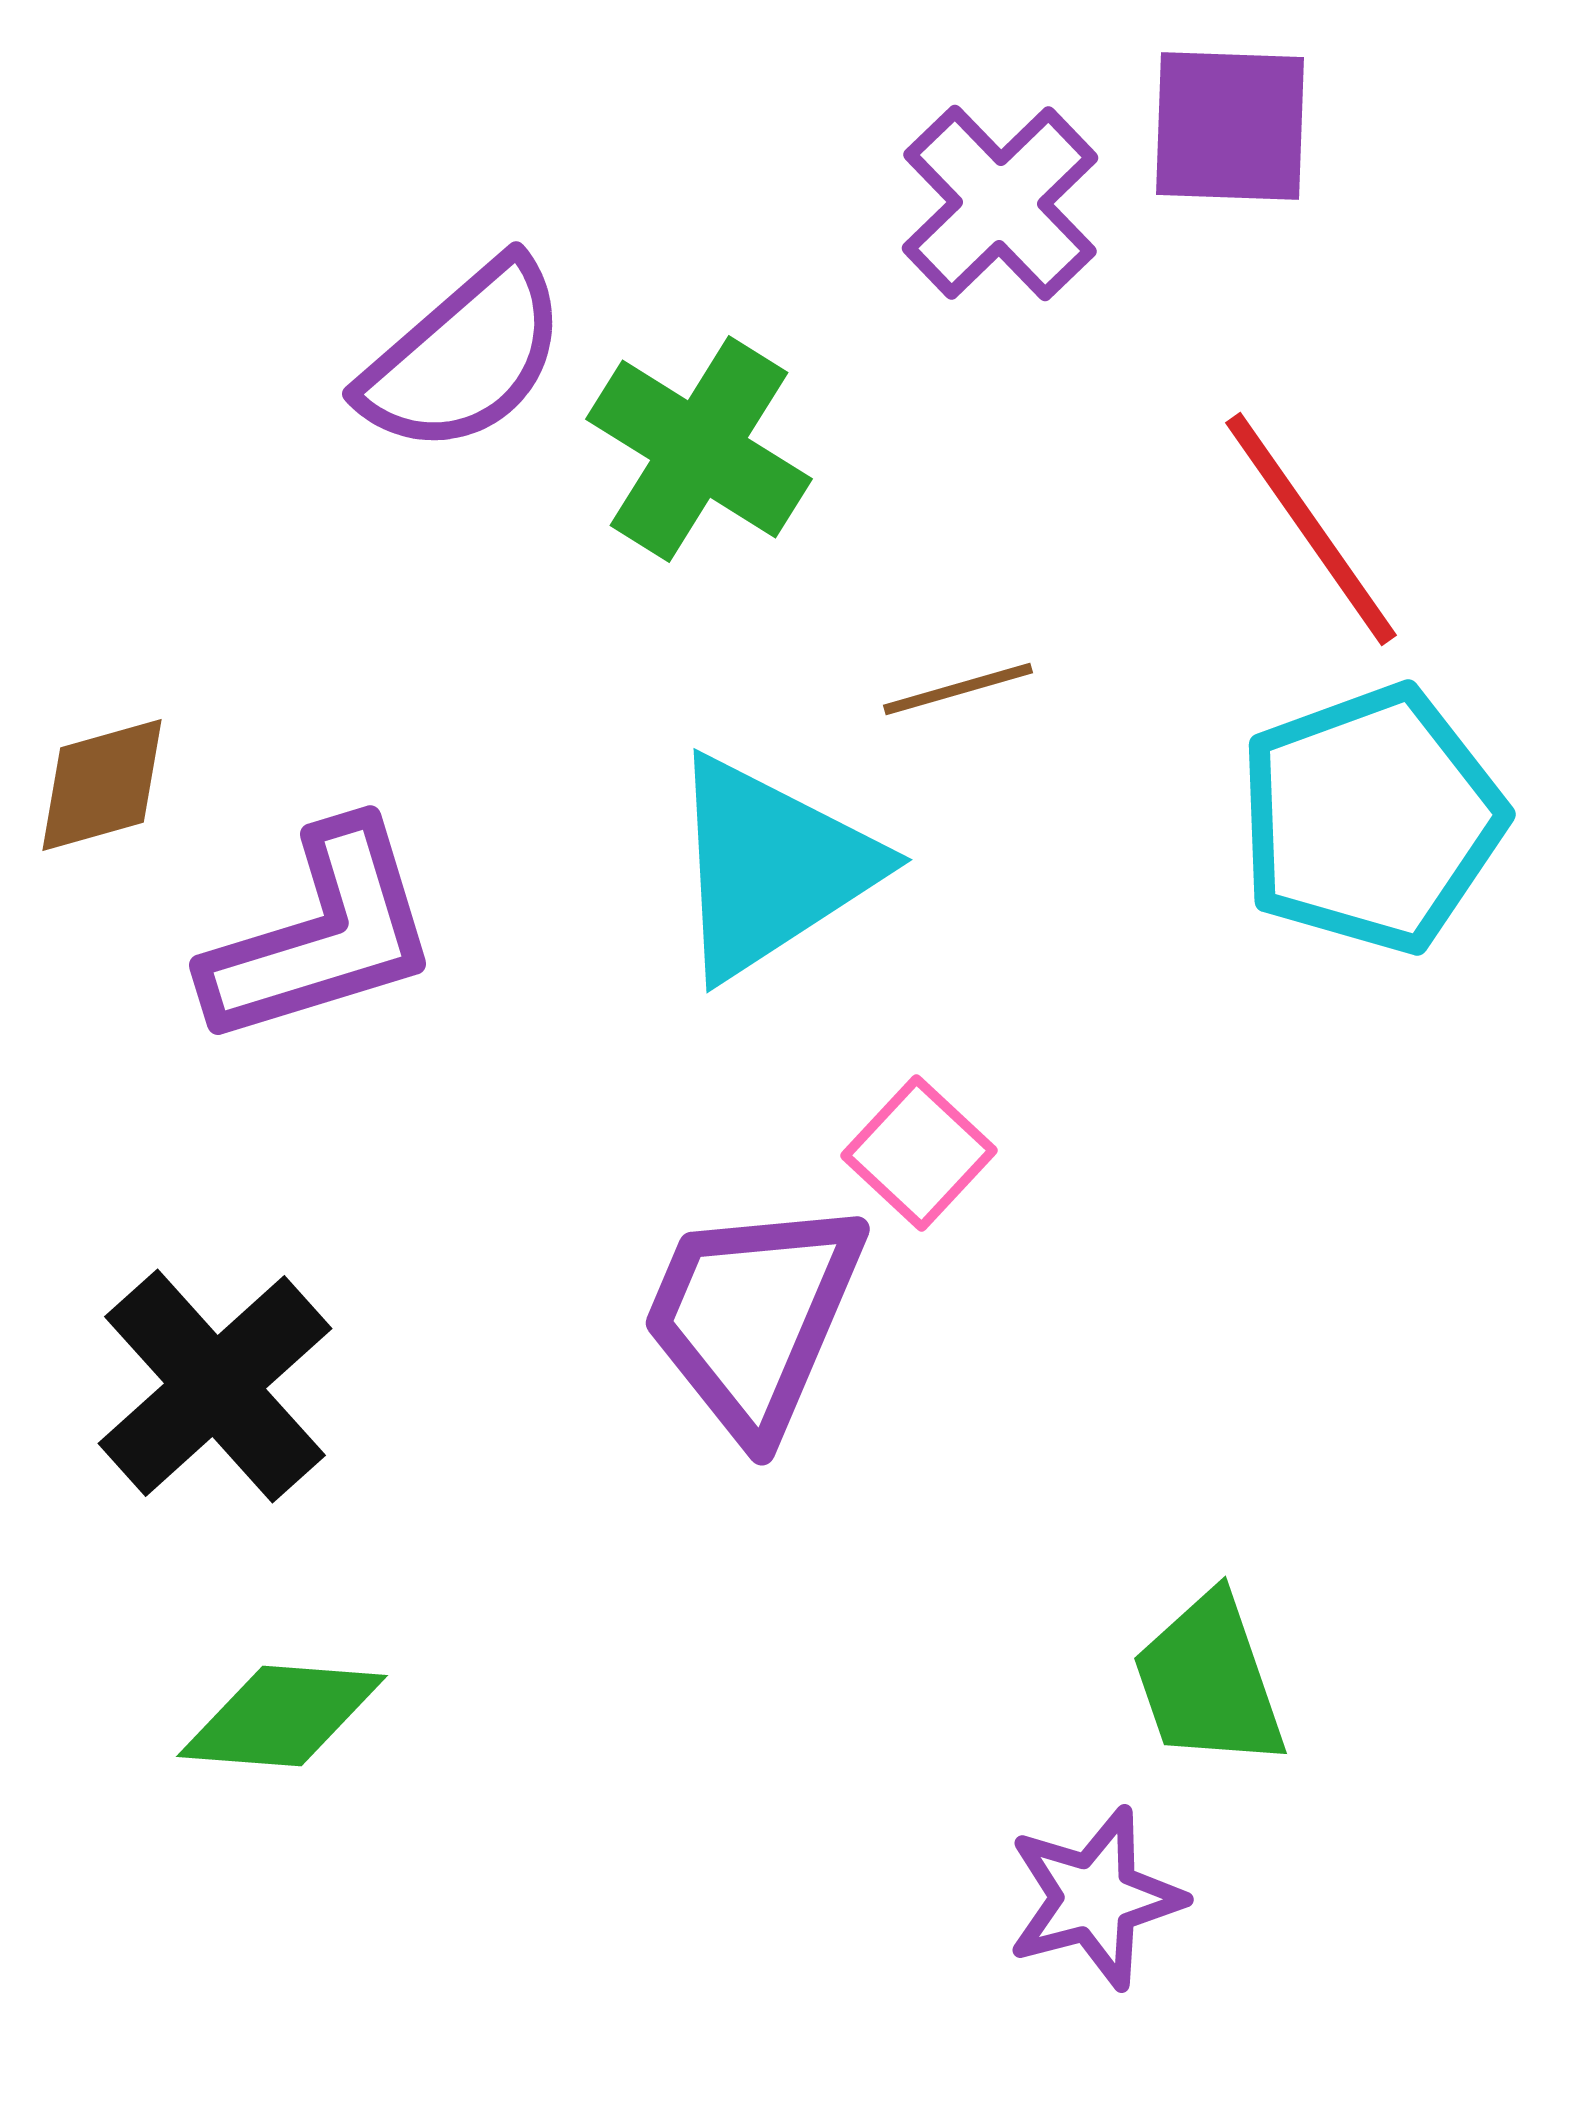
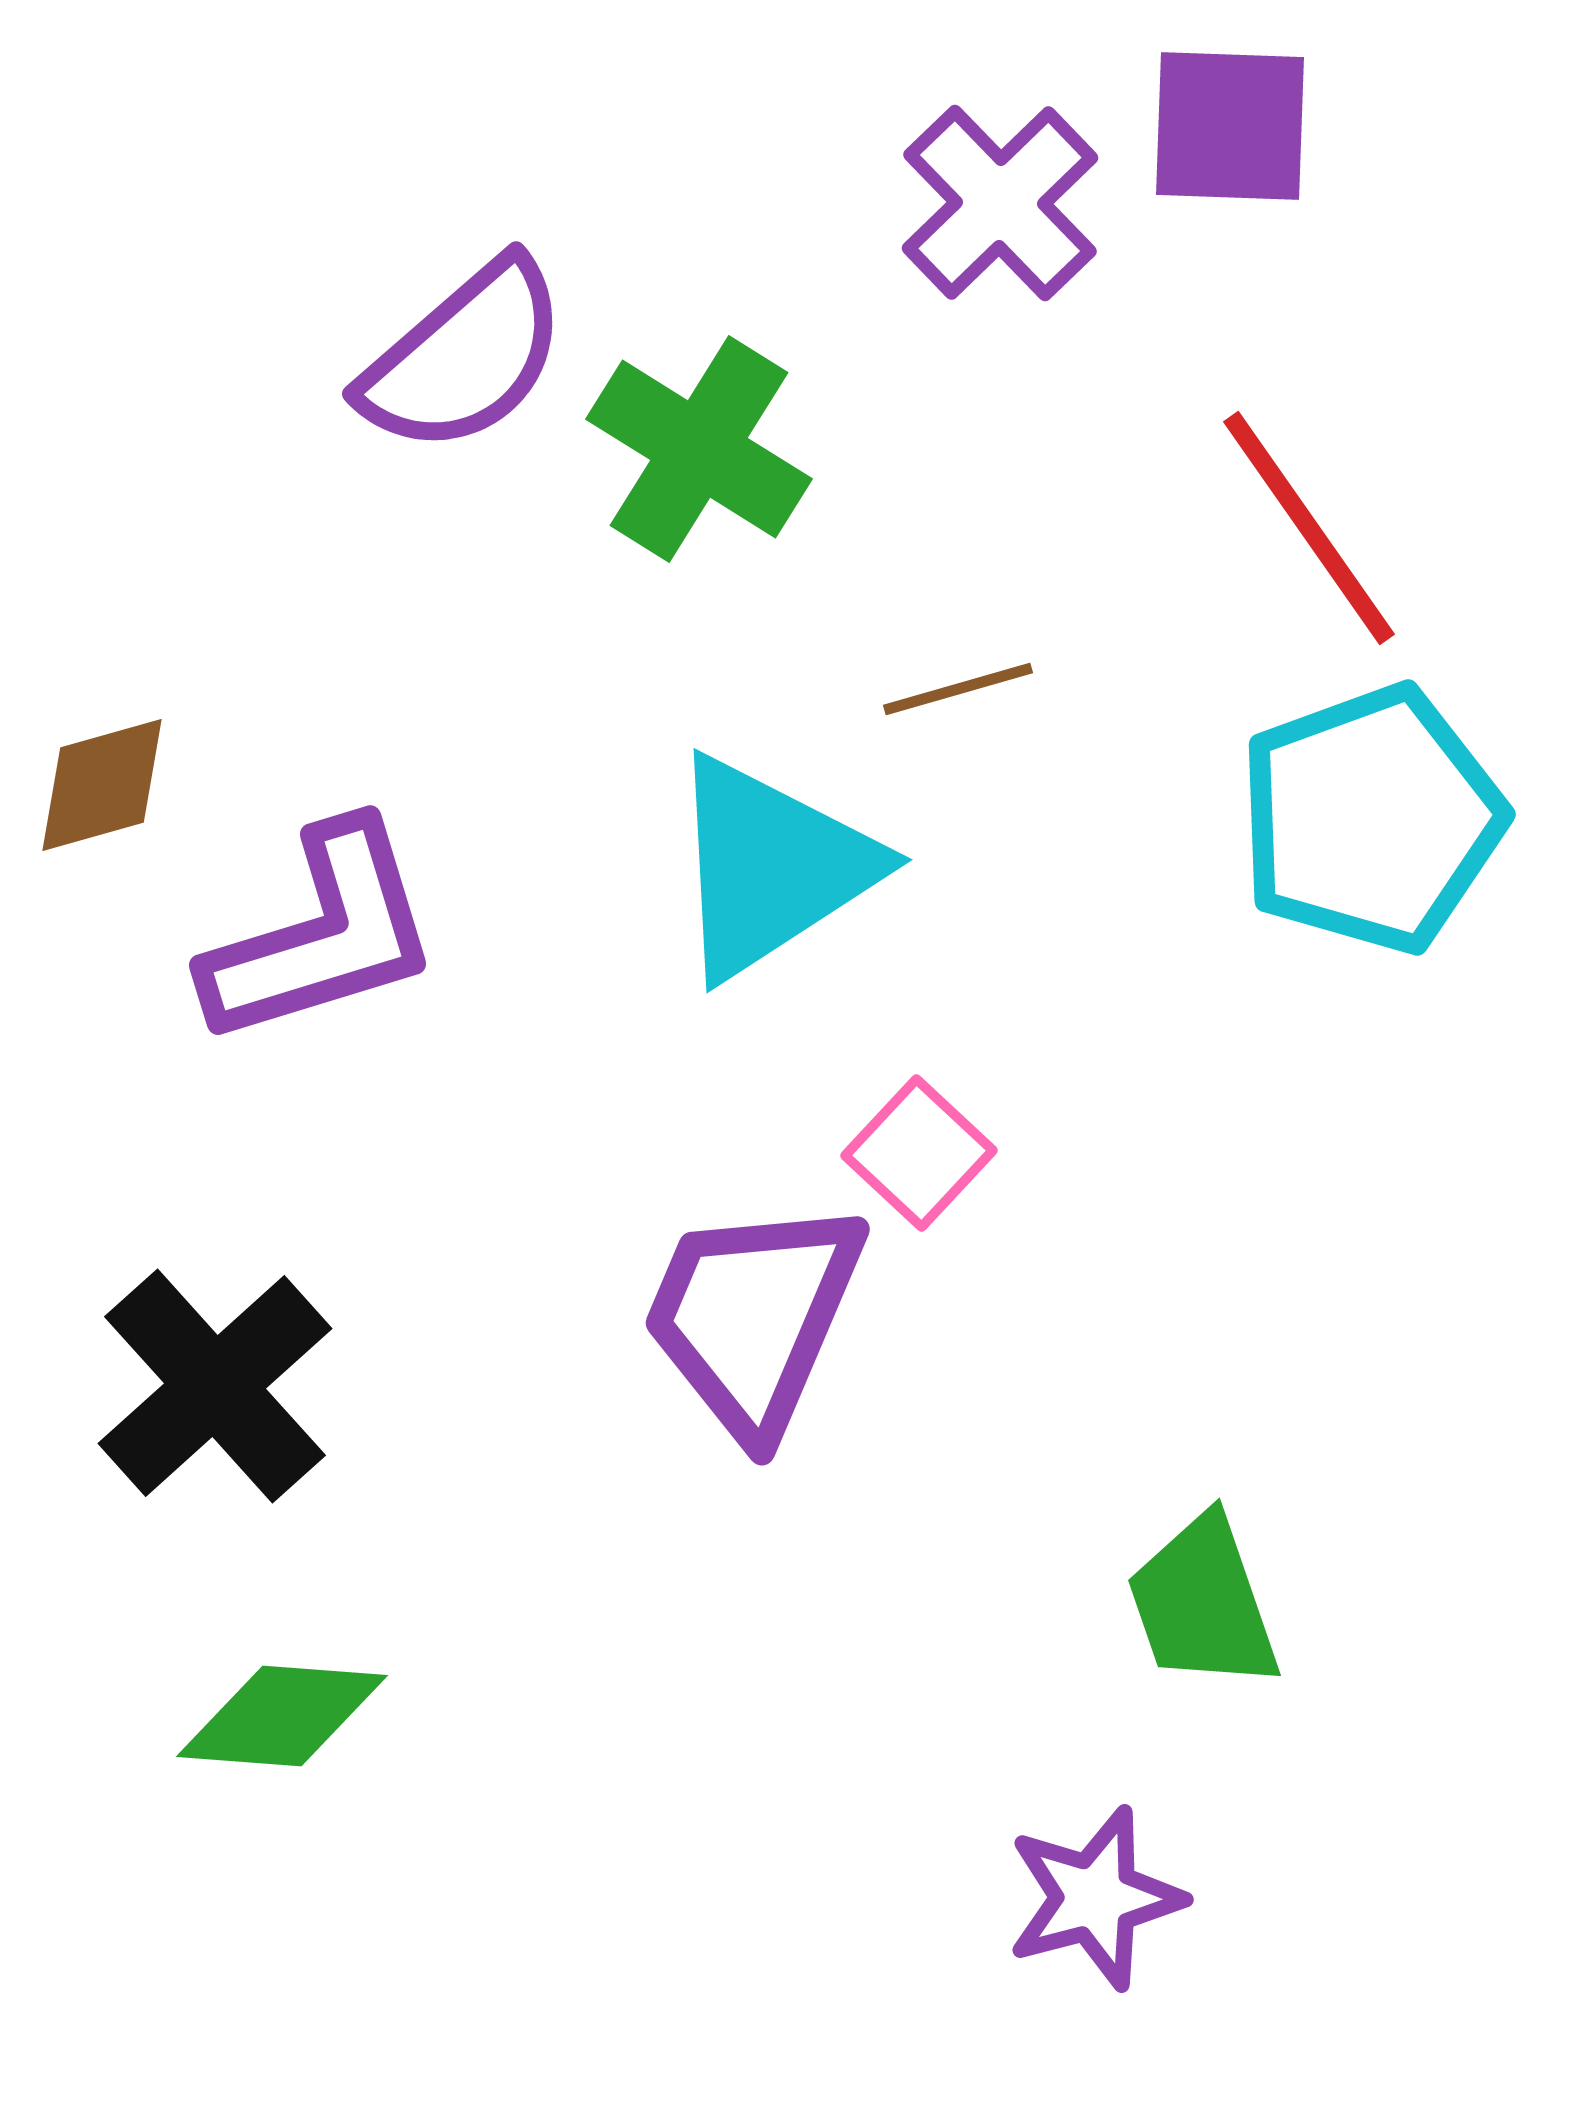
red line: moved 2 px left, 1 px up
green trapezoid: moved 6 px left, 78 px up
